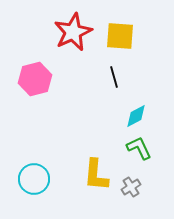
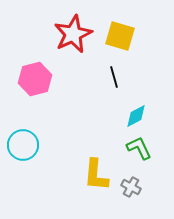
red star: moved 2 px down
yellow square: rotated 12 degrees clockwise
cyan circle: moved 11 px left, 34 px up
gray cross: rotated 30 degrees counterclockwise
